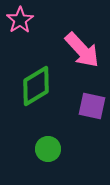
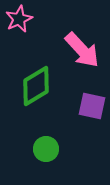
pink star: moved 1 px left, 1 px up; rotated 8 degrees clockwise
green circle: moved 2 px left
